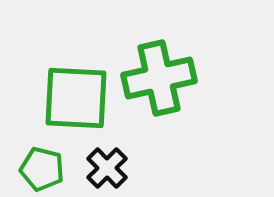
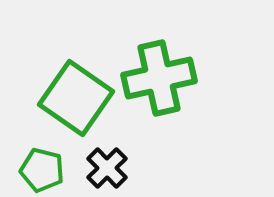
green square: rotated 32 degrees clockwise
green pentagon: moved 1 px down
